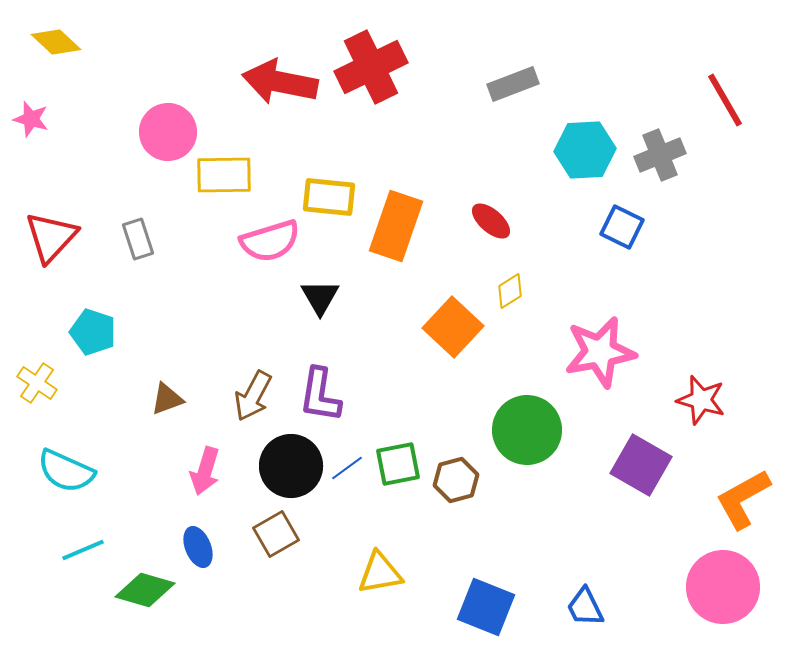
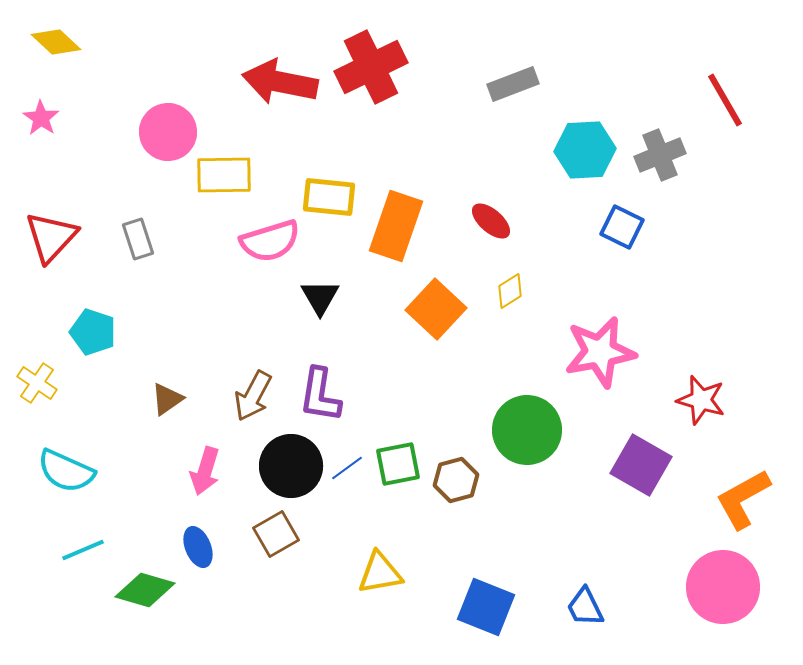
pink star at (31, 119): moved 10 px right, 1 px up; rotated 18 degrees clockwise
orange square at (453, 327): moved 17 px left, 18 px up
brown triangle at (167, 399): rotated 15 degrees counterclockwise
